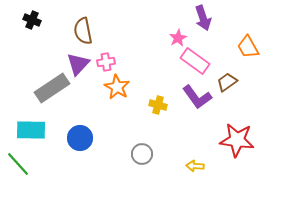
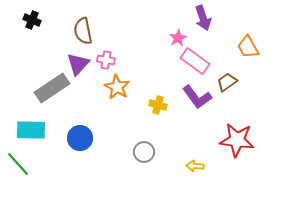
pink cross: moved 2 px up; rotated 18 degrees clockwise
gray circle: moved 2 px right, 2 px up
